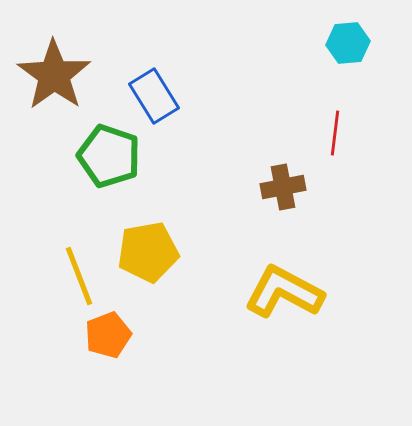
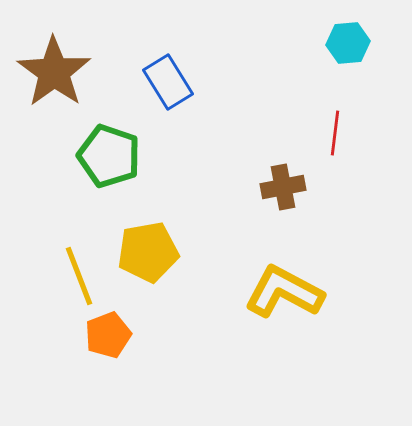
brown star: moved 3 px up
blue rectangle: moved 14 px right, 14 px up
